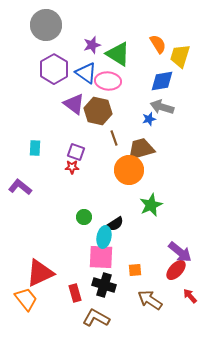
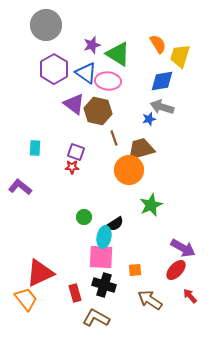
purple arrow: moved 3 px right, 4 px up; rotated 10 degrees counterclockwise
